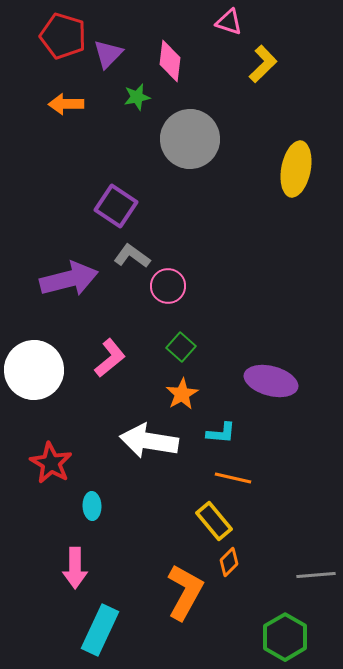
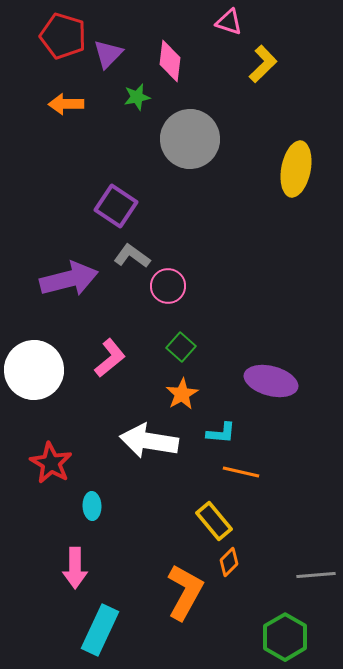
orange line: moved 8 px right, 6 px up
